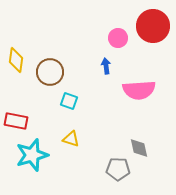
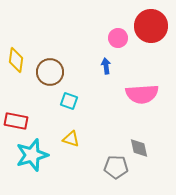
red circle: moved 2 px left
pink semicircle: moved 3 px right, 4 px down
gray pentagon: moved 2 px left, 2 px up
